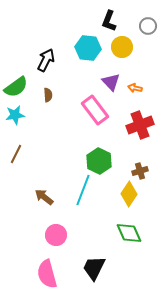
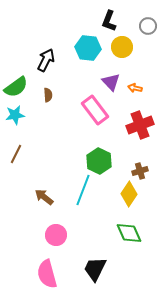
black trapezoid: moved 1 px right, 1 px down
